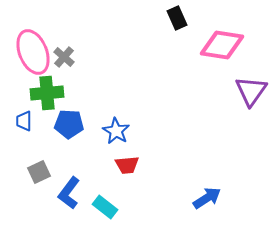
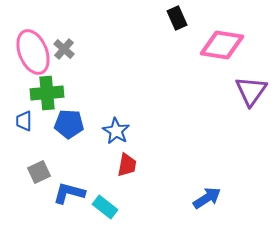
gray cross: moved 8 px up
red trapezoid: rotated 75 degrees counterclockwise
blue L-shape: rotated 68 degrees clockwise
